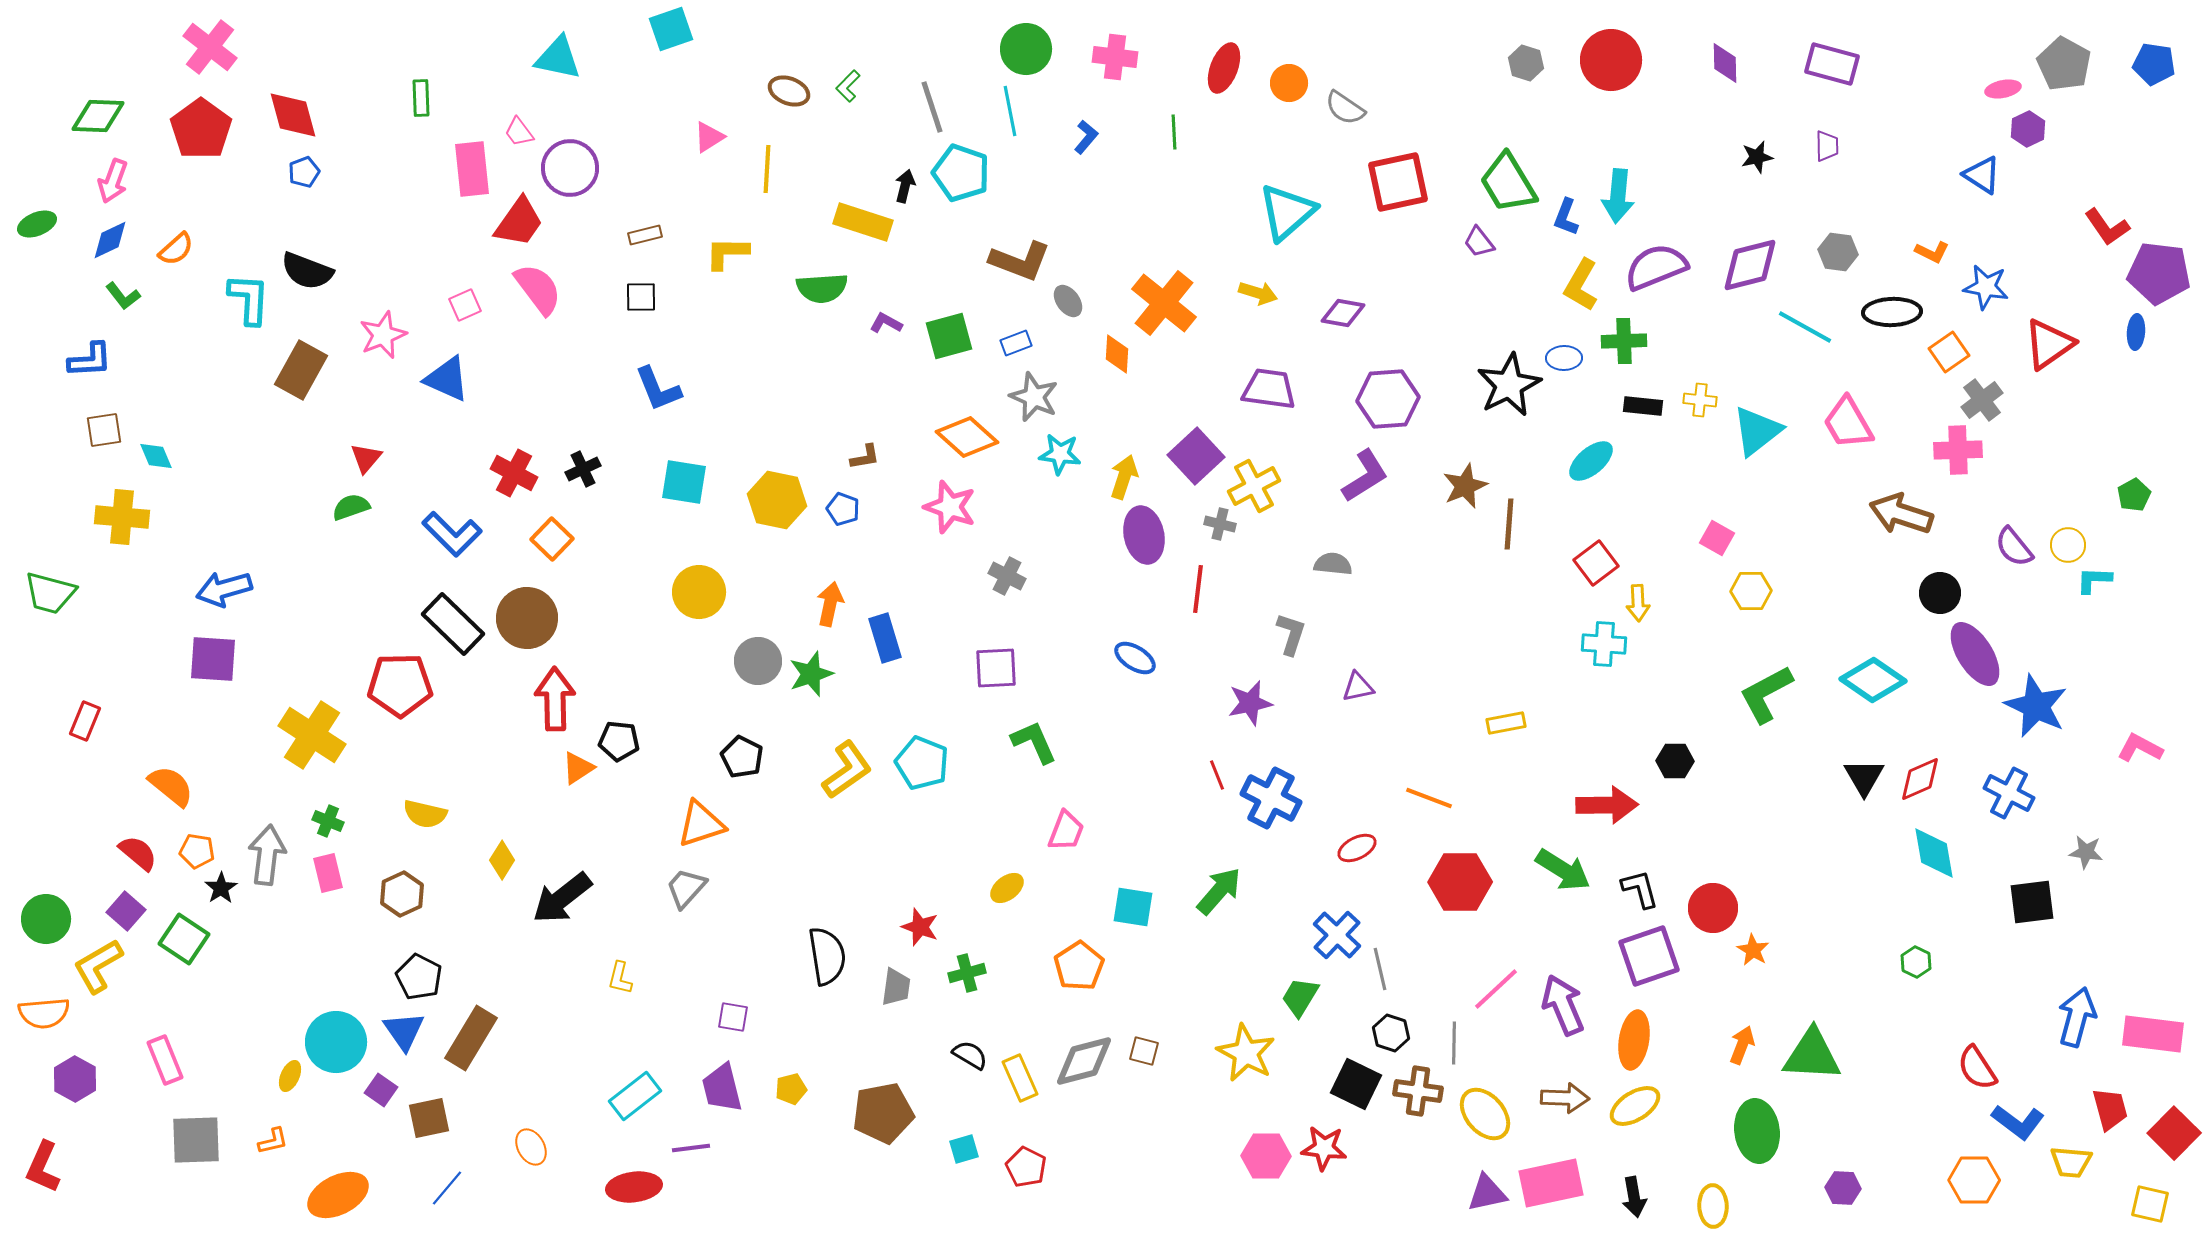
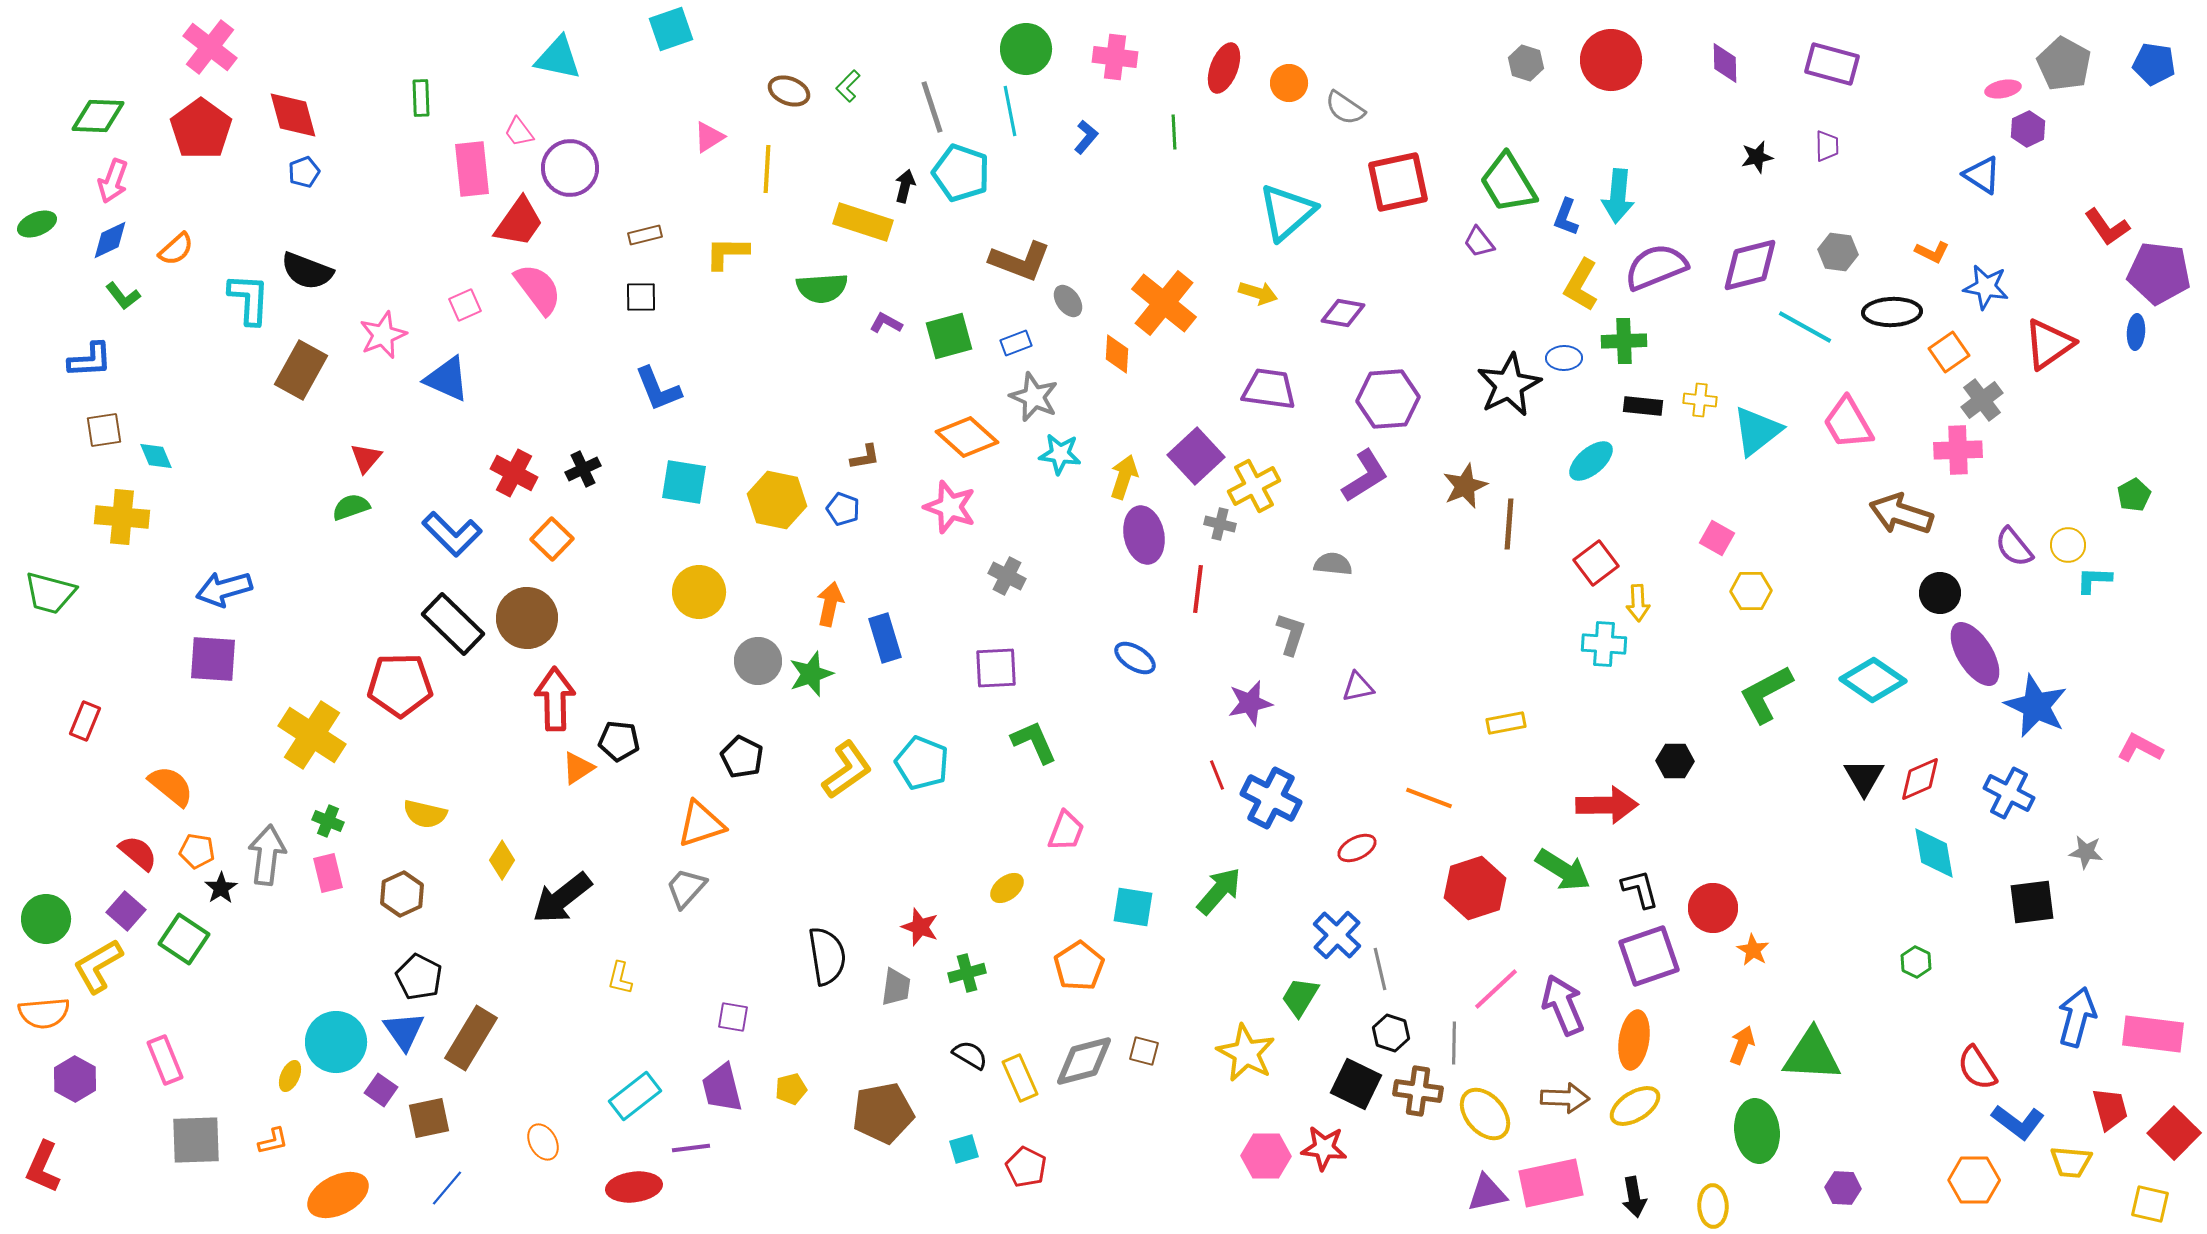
red hexagon at (1460, 882): moved 15 px right, 6 px down; rotated 18 degrees counterclockwise
orange ellipse at (531, 1147): moved 12 px right, 5 px up
